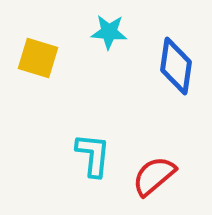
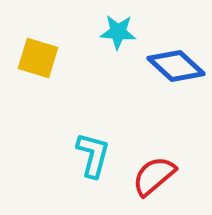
cyan star: moved 9 px right
blue diamond: rotated 56 degrees counterclockwise
cyan L-shape: rotated 9 degrees clockwise
